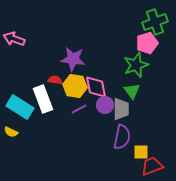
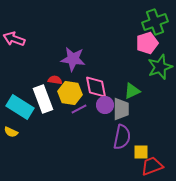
green star: moved 24 px right, 2 px down
yellow hexagon: moved 5 px left, 7 px down
green triangle: rotated 42 degrees clockwise
